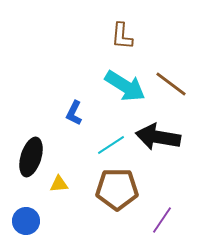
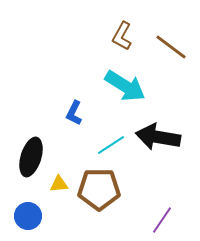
brown L-shape: rotated 24 degrees clockwise
brown line: moved 37 px up
brown pentagon: moved 18 px left
blue circle: moved 2 px right, 5 px up
